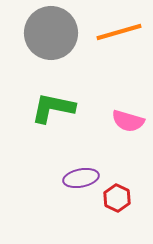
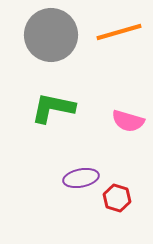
gray circle: moved 2 px down
red hexagon: rotated 8 degrees counterclockwise
